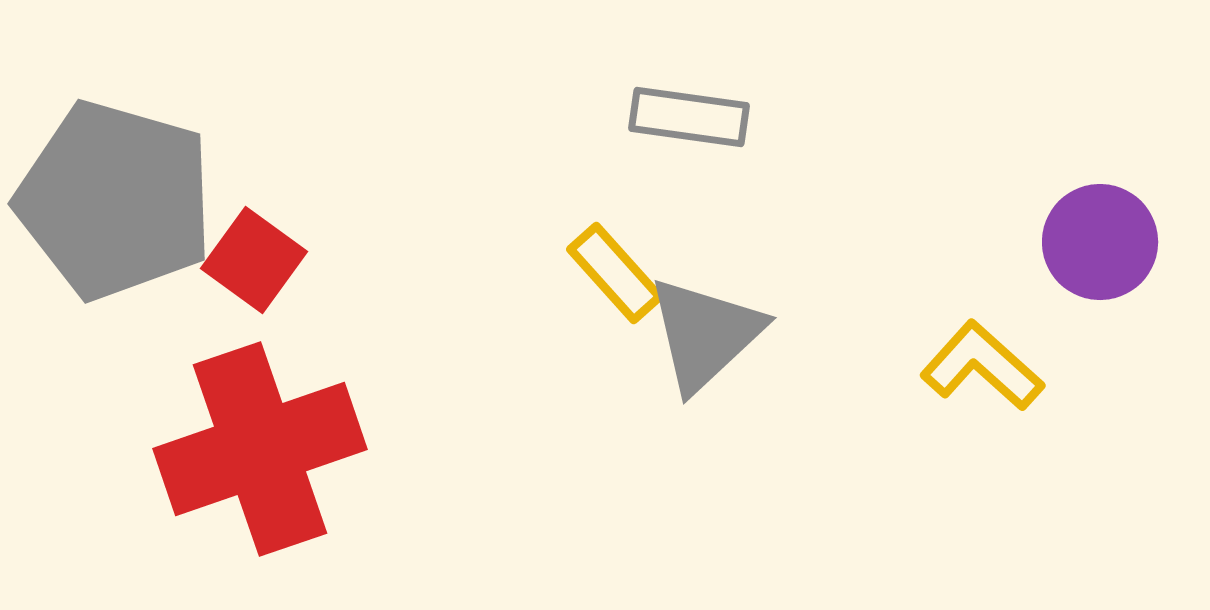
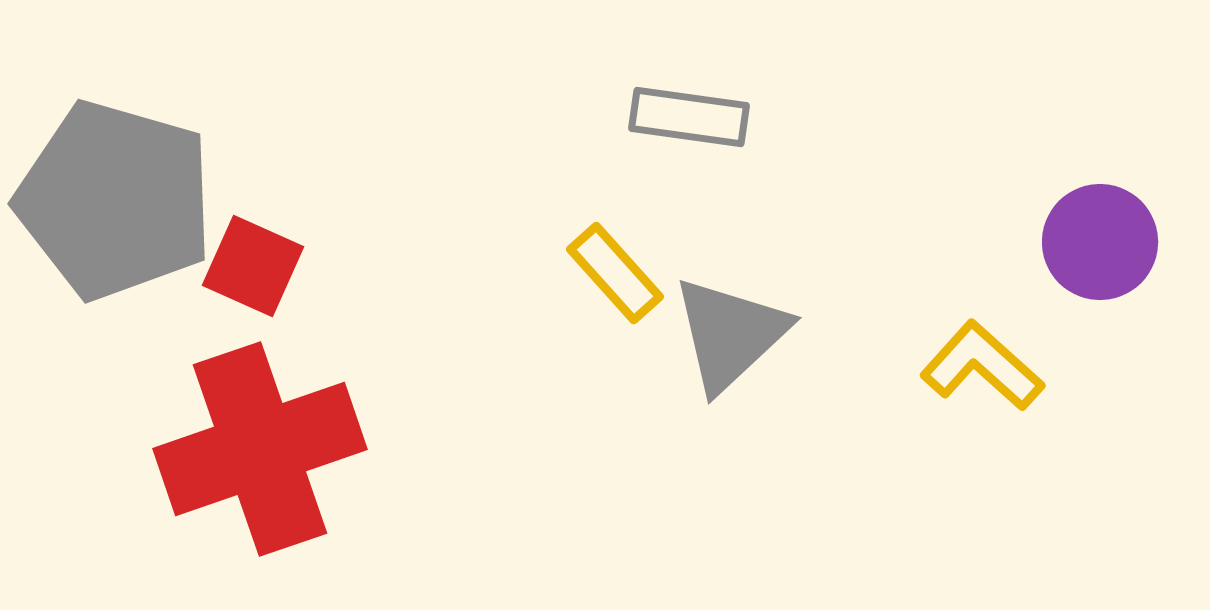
red square: moved 1 px left, 6 px down; rotated 12 degrees counterclockwise
gray triangle: moved 25 px right
